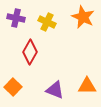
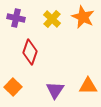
yellow cross: moved 5 px right, 3 px up; rotated 18 degrees clockwise
red diamond: rotated 10 degrees counterclockwise
orange triangle: moved 1 px right
purple triangle: rotated 42 degrees clockwise
